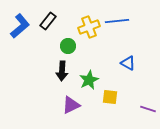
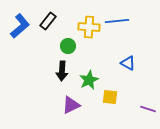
yellow cross: rotated 25 degrees clockwise
